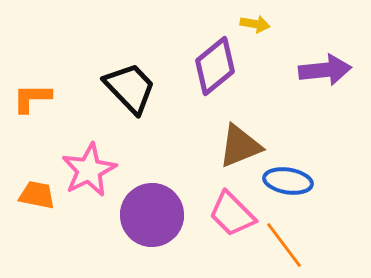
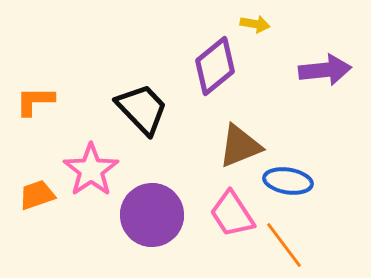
black trapezoid: moved 12 px right, 21 px down
orange L-shape: moved 3 px right, 3 px down
pink star: moved 2 px right; rotated 8 degrees counterclockwise
orange trapezoid: rotated 30 degrees counterclockwise
pink trapezoid: rotated 12 degrees clockwise
